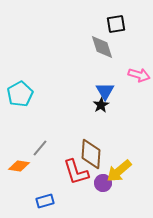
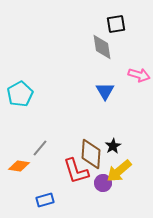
gray diamond: rotated 8 degrees clockwise
black star: moved 12 px right, 41 px down
red L-shape: moved 1 px up
blue rectangle: moved 1 px up
